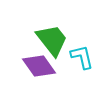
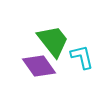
green trapezoid: moved 1 px right, 1 px down
